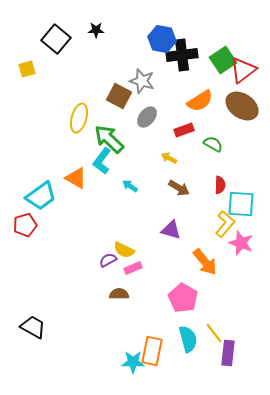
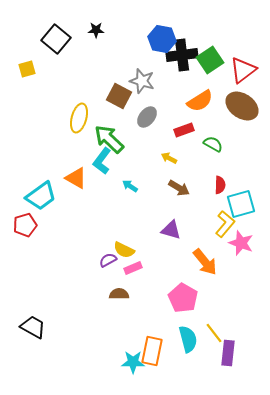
green square: moved 13 px left
cyan square: rotated 20 degrees counterclockwise
